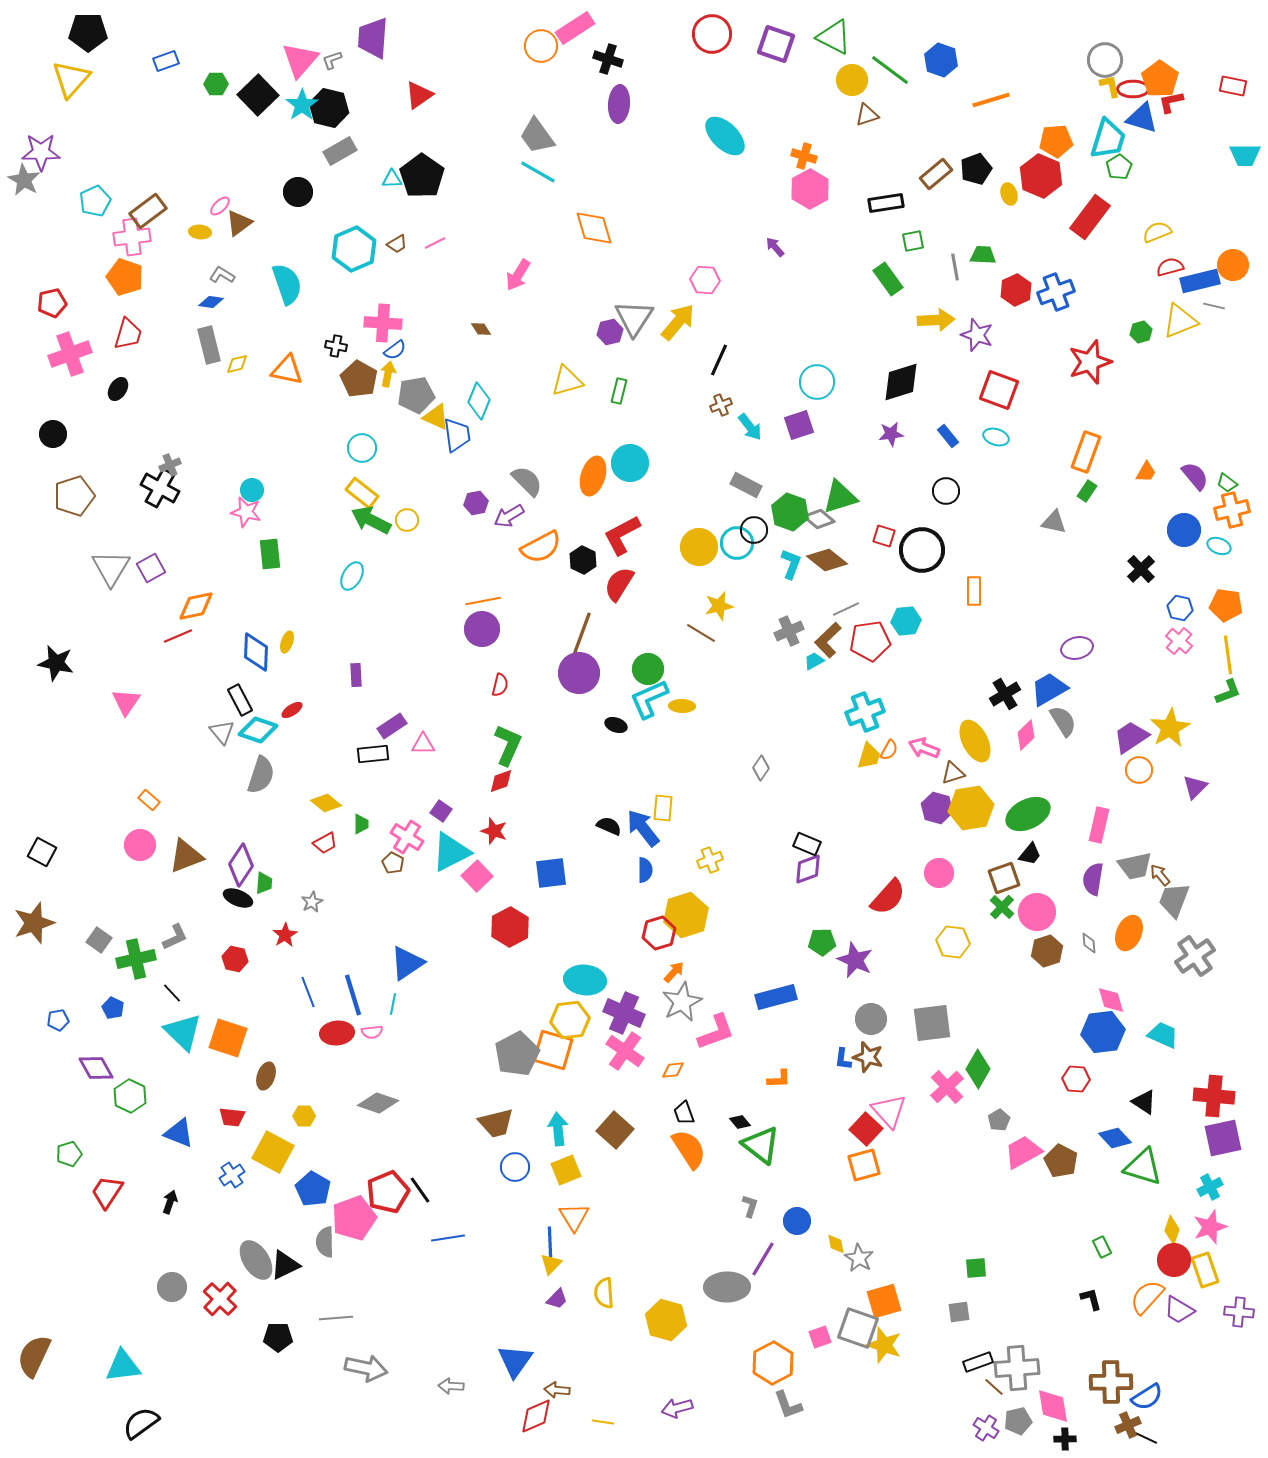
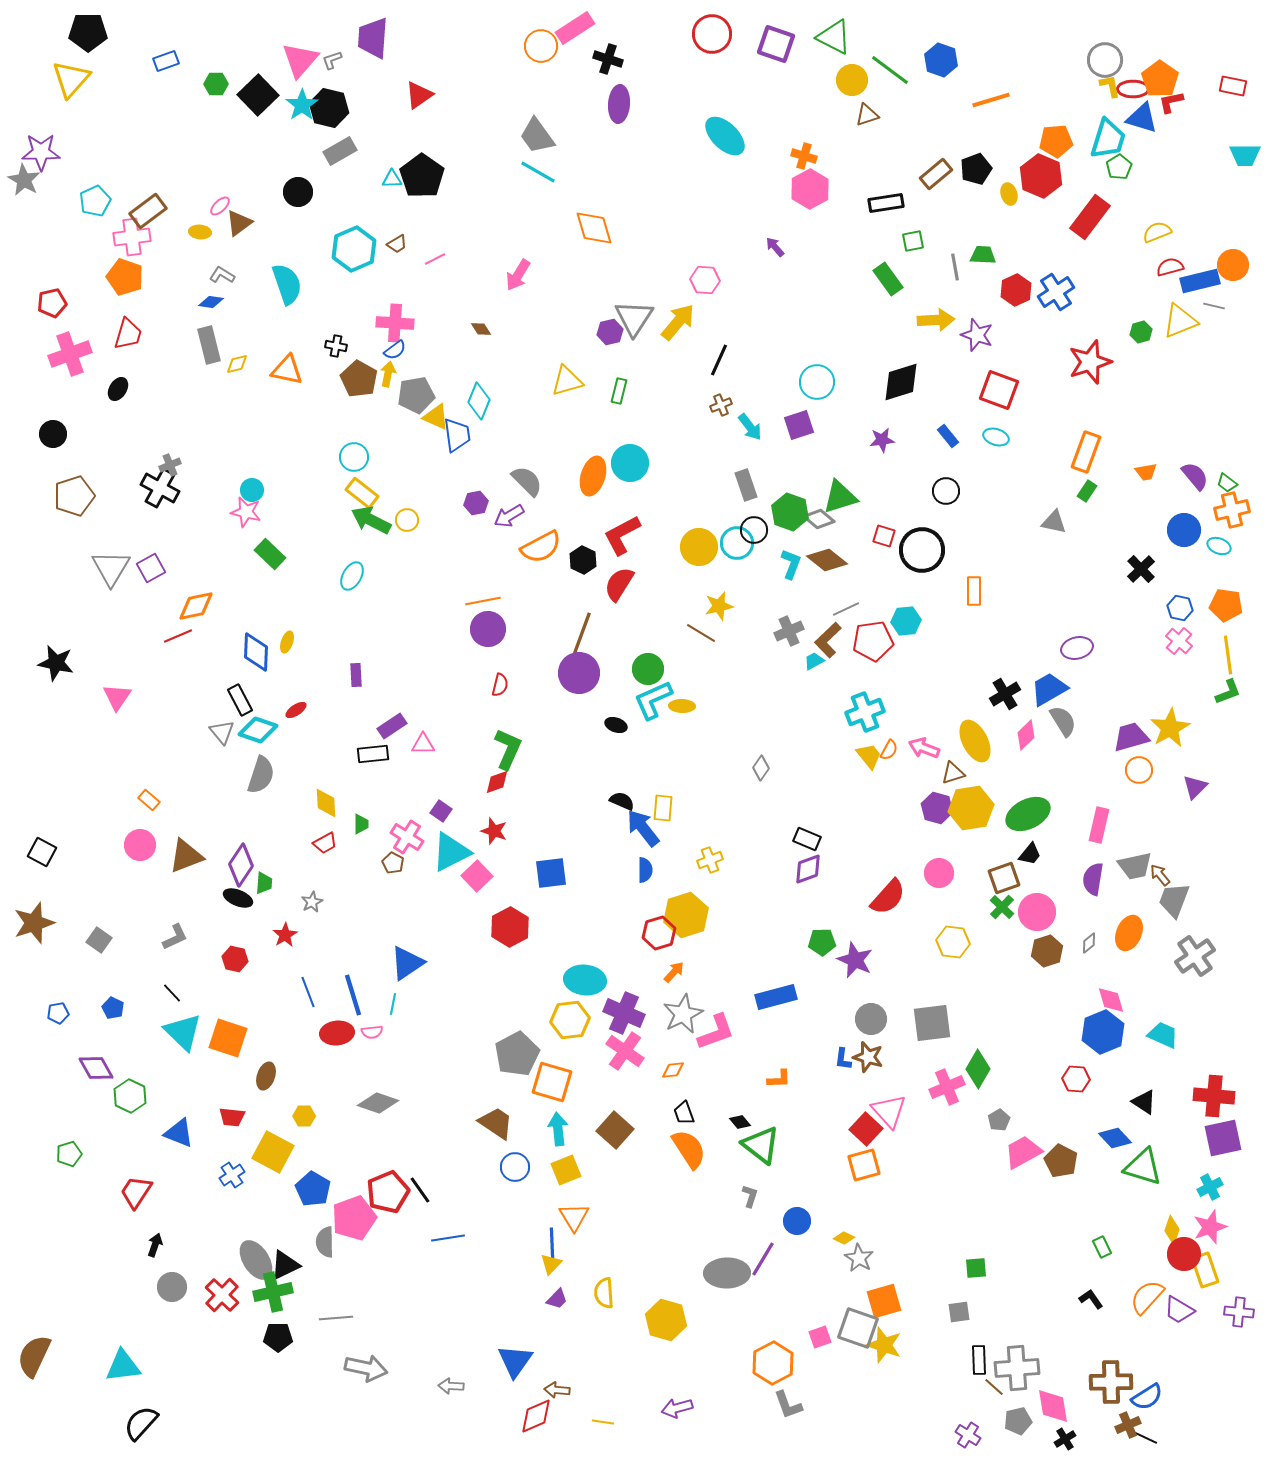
pink line at (435, 243): moved 16 px down
blue cross at (1056, 292): rotated 12 degrees counterclockwise
pink cross at (383, 323): moved 12 px right
purple star at (891, 434): moved 9 px left, 6 px down
cyan circle at (362, 448): moved 8 px left, 9 px down
orange trapezoid at (1146, 472): rotated 50 degrees clockwise
gray rectangle at (746, 485): rotated 44 degrees clockwise
green rectangle at (270, 554): rotated 40 degrees counterclockwise
purple circle at (482, 629): moved 6 px right
red pentagon at (870, 641): moved 3 px right
cyan L-shape at (649, 699): moved 4 px right, 1 px down
pink triangle at (126, 702): moved 9 px left, 5 px up
red ellipse at (292, 710): moved 4 px right
purple trapezoid at (1131, 737): rotated 18 degrees clockwise
green L-shape at (508, 745): moved 4 px down
yellow trapezoid at (869, 756): rotated 56 degrees counterclockwise
red diamond at (501, 781): moved 4 px left, 1 px down
yellow diamond at (326, 803): rotated 48 degrees clockwise
black semicircle at (609, 826): moved 13 px right, 25 px up
black rectangle at (807, 844): moved 5 px up
gray diamond at (1089, 943): rotated 55 degrees clockwise
green cross at (136, 959): moved 137 px right, 333 px down
gray star at (682, 1002): moved 1 px right, 12 px down
blue pentagon at (58, 1020): moved 7 px up
blue hexagon at (1103, 1032): rotated 15 degrees counterclockwise
orange square at (553, 1050): moved 1 px left, 32 px down
pink cross at (947, 1087): rotated 20 degrees clockwise
brown trapezoid at (496, 1123): rotated 132 degrees counterclockwise
red trapezoid at (107, 1192): moved 29 px right
black arrow at (170, 1202): moved 15 px left, 43 px down
gray L-shape at (750, 1206): moved 10 px up
blue line at (550, 1242): moved 2 px right, 1 px down
yellow diamond at (836, 1244): moved 8 px right, 6 px up; rotated 55 degrees counterclockwise
red circle at (1174, 1260): moved 10 px right, 6 px up
gray ellipse at (727, 1287): moved 14 px up
red cross at (220, 1299): moved 2 px right, 4 px up
black L-shape at (1091, 1299): rotated 20 degrees counterclockwise
black rectangle at (978, 1362): moved 1 px right, 2 px up; rotated 72 degrees counterclockwise
black semicircle at (141, 1423): rotated 12 degrees counterclockwise
purple cross at (986, 1428): moved 18 px left, 7 px down
black cross at (1065, 1439): rotated 30 degrees counterclockwise
